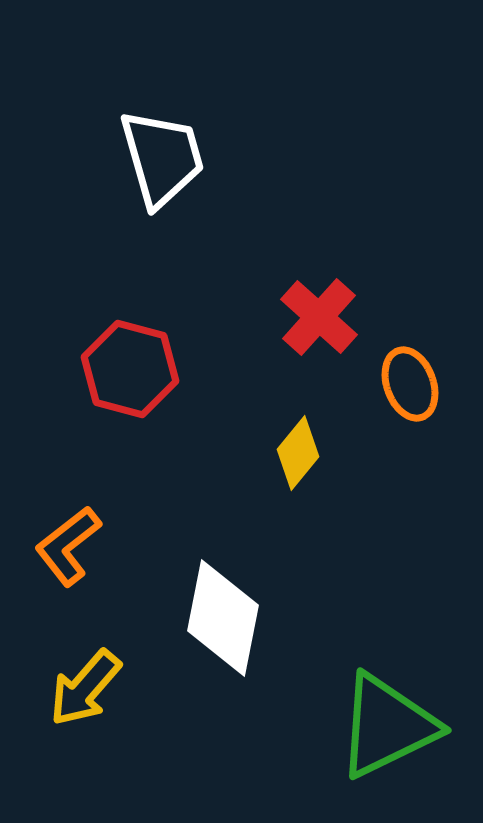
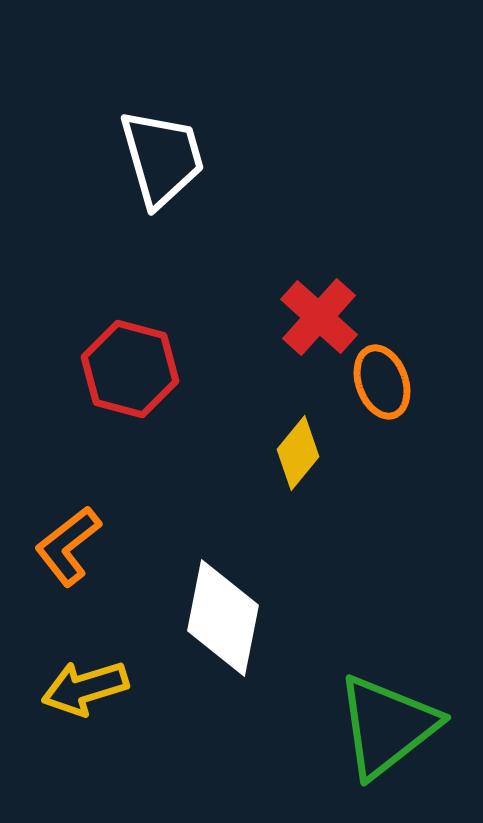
orange ellipse: moved 28 px left, 2 px up
yellow arrow: rotated 32 degrees clockwise
green triangle: rotated 12 degrees counterclockwise
